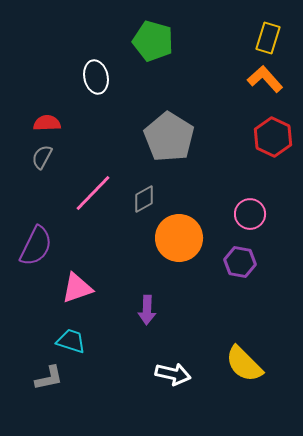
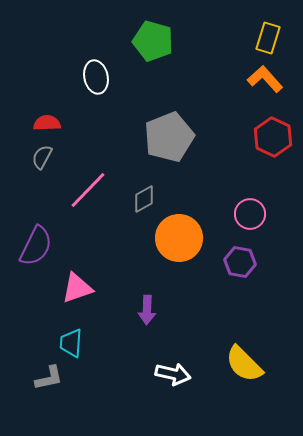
gray pentagon: rotated 18 degrees clockwise
pink line: moved 5 px left, 3 px up
cyan trapezoid: moved 2 px down; rotated 104 degrees counterclockwise
